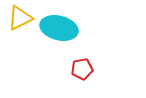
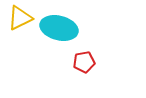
red pentagon: moved 2 px right, 7 px up
